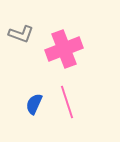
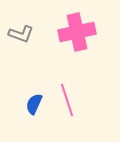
pink cross: moved 13 px right, 17 px up; rotated 9 degrees clockwise
pink line: moved 2 px up
